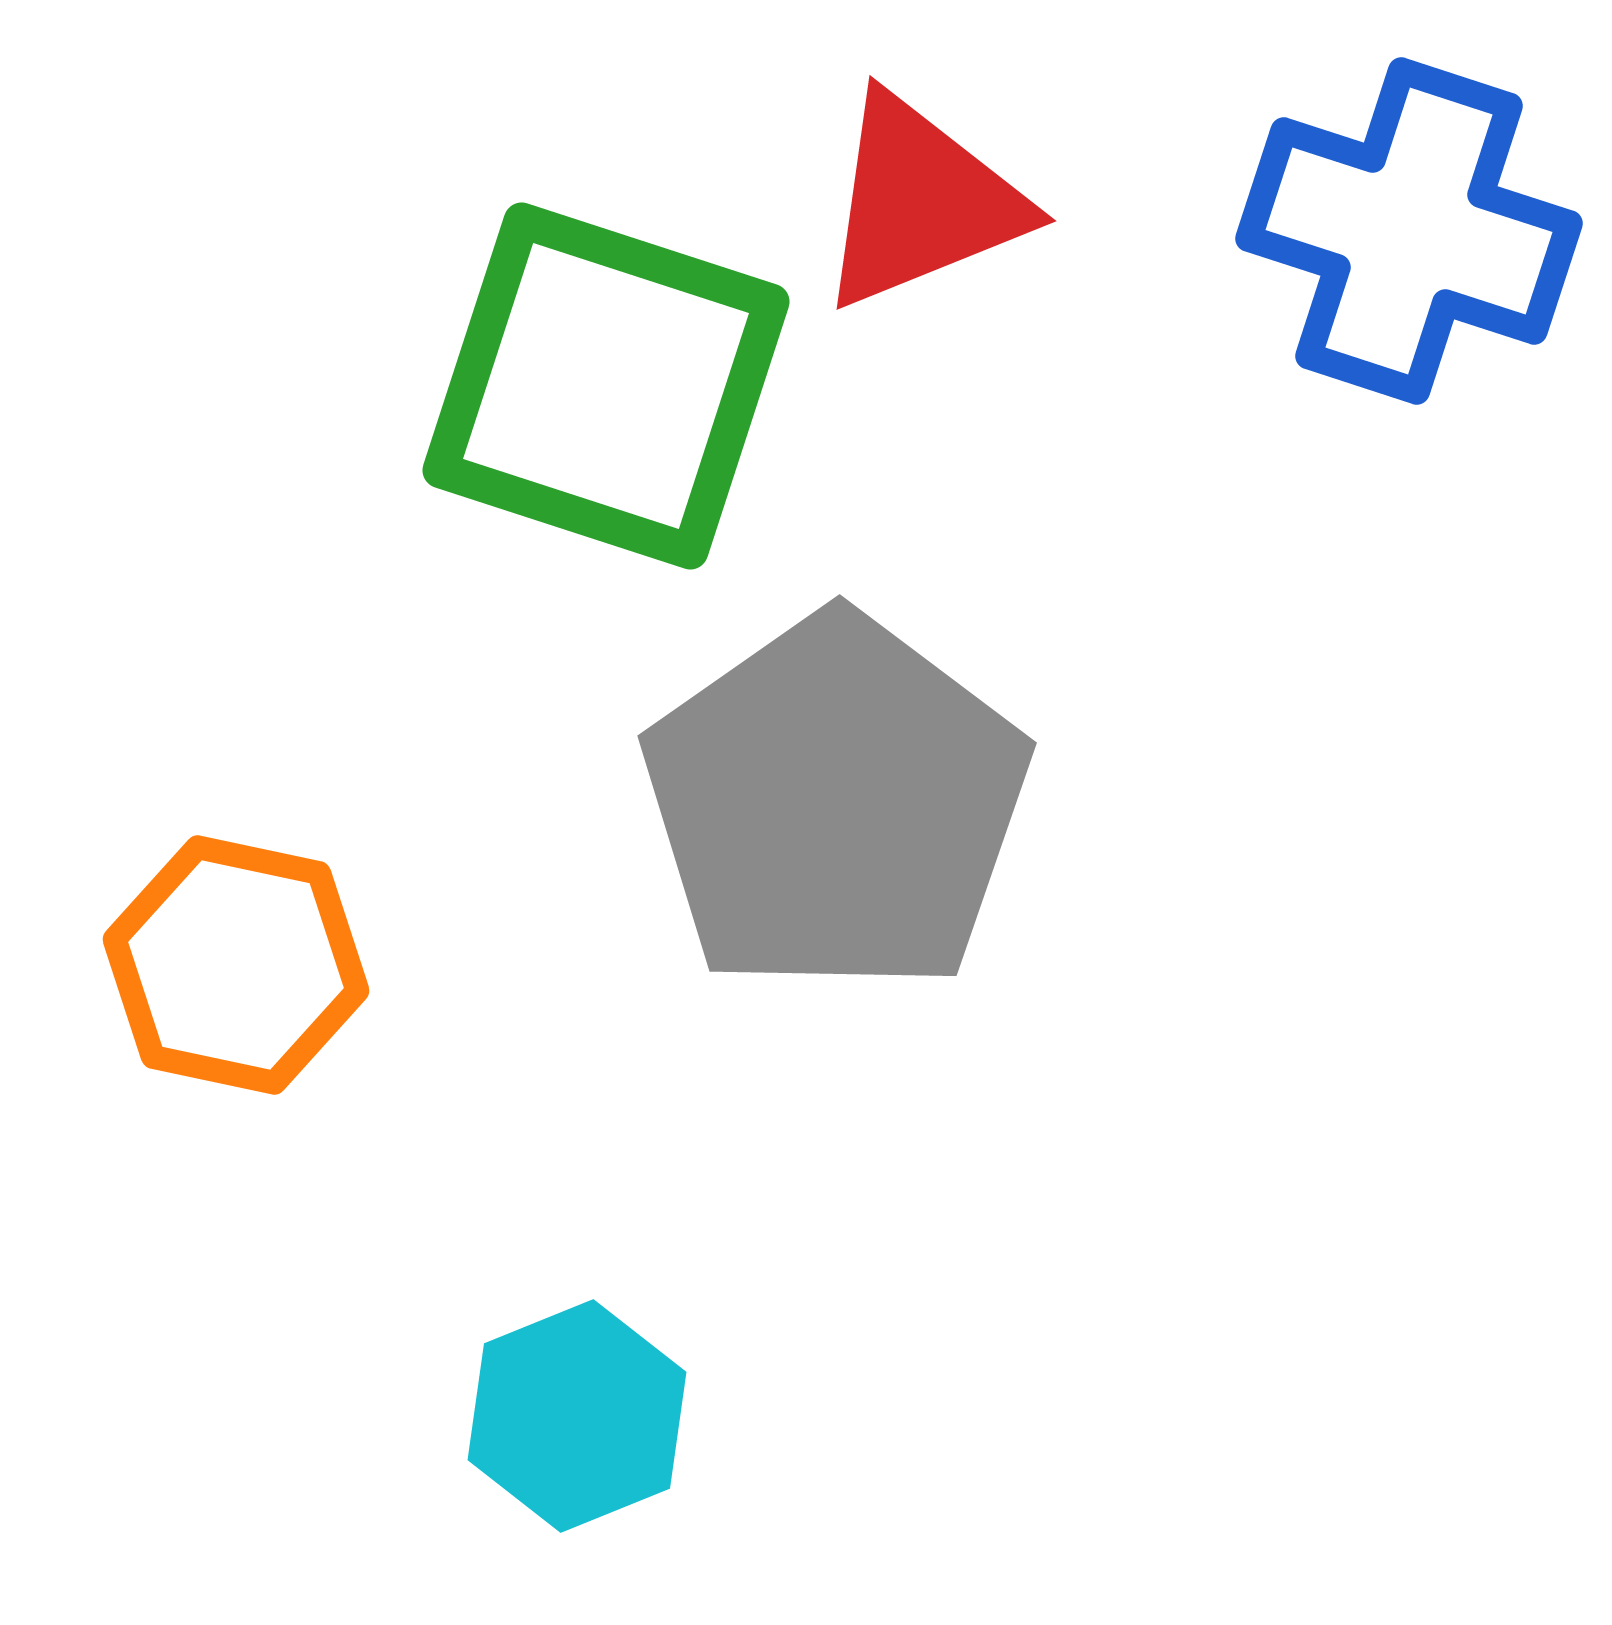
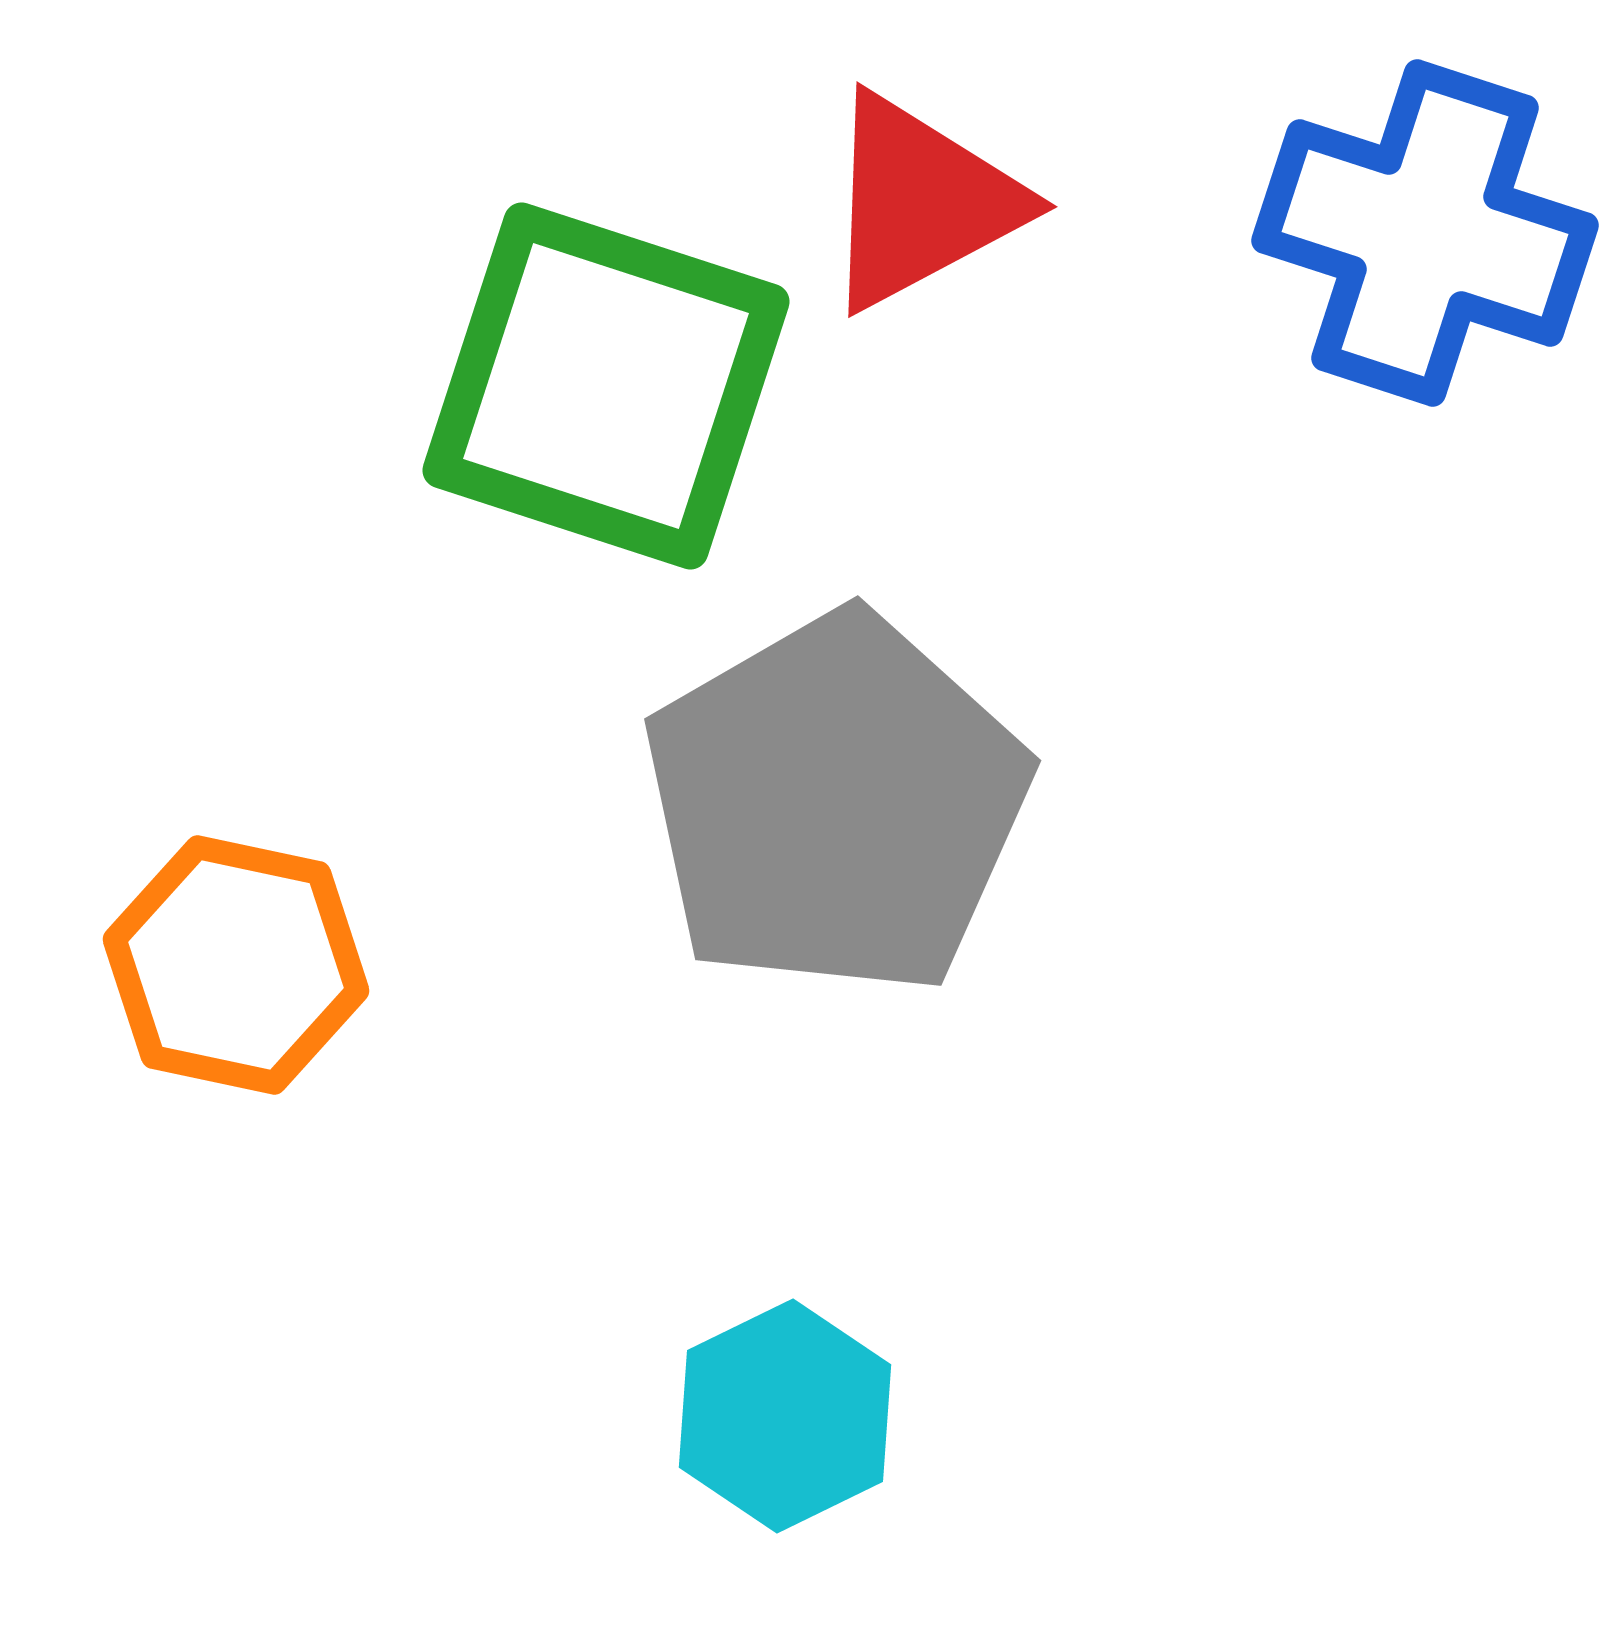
red triangle: rotated 6 degrees counterclockwise
blue cross: moved 16 px right, 2 px down
gray pentagon: rotated 5 degrees clockwise
cyan hexagon: moved 208 px right; rotated 4 degrees counterclockwise
